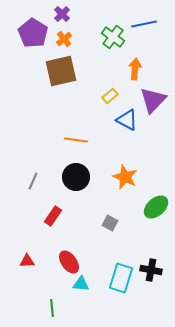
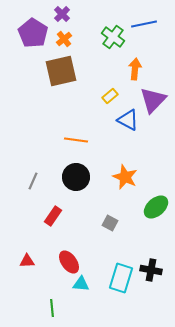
blue triangle: moved 1 px right
